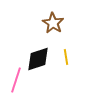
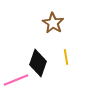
black diamond: moved 4 px down; rotated 52 degrees counterclockwise
pink line: rotated 50 degrees clockwise
